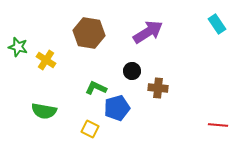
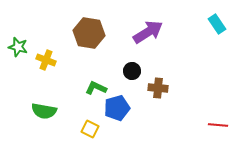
yellow cross: rotated 12 degrees counterclockwise
